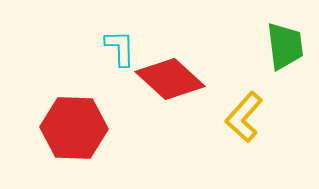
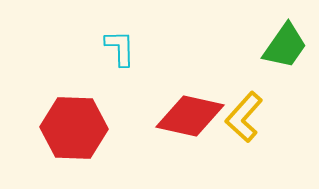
green trapezoid: rotated 42 degrees clockwise
red diamond: moved 20 px right, 37 px down; rotated 30 degrees counterclockwise
